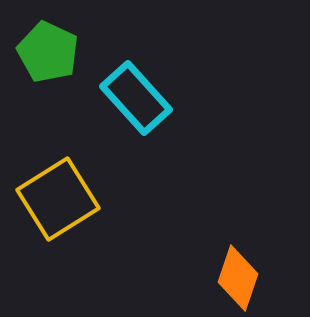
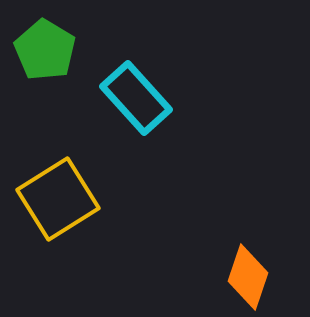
green pentagon: moved 3 px left, 2 px up; rotated 6 degrees clockwise
orange diamond: moved 10 px right, 1 px up
